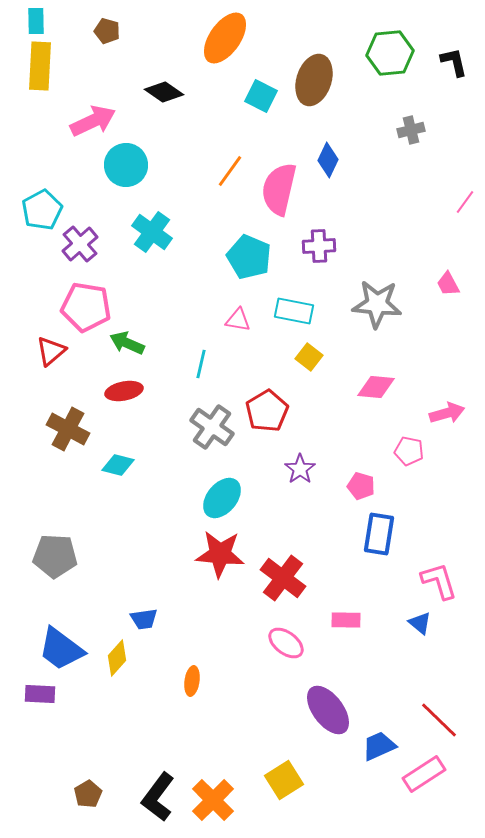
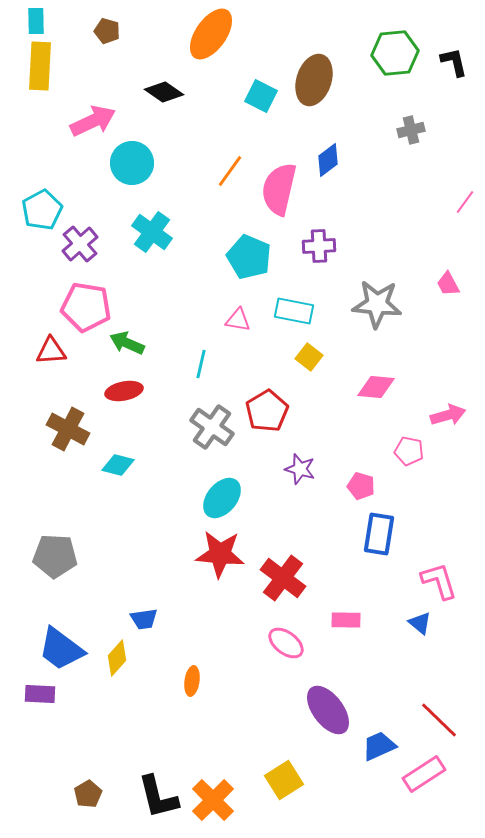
orange ellipse at (225, 38): moved 14 px left, 4 px up
green hexagon at (390, 53): moved 5 px right
blue diamond at (328, 160): rotated 28 degrees clockwise
cyan circle at (126, 165): moved 6 px right, 2 px up
red triangle at (51, 351): rotated 36 degrees clockwise
pink arrow at (447, 413): moved 1 px right, 2 px down
purple star at (300, 469): rotated 20 degrees counterclockwise
black L-shape at (158, 797): rotated 51 degrees counterclockwise
